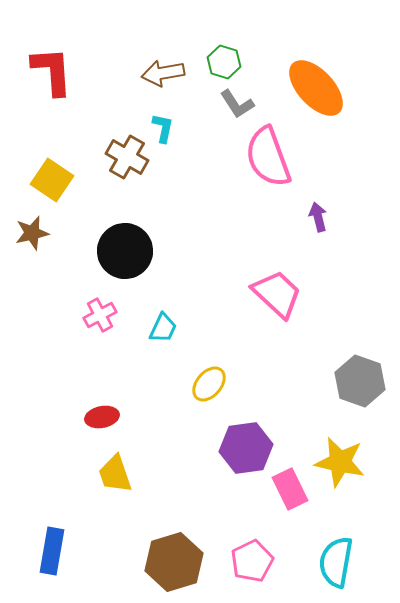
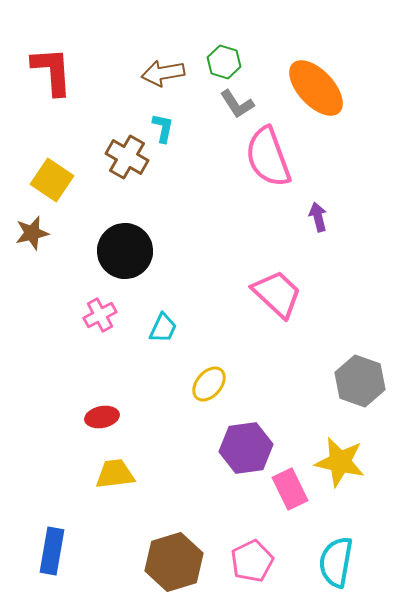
yellow trapezoid: rotated 102 degrees clockwise
